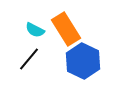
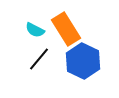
black line: moved 10 px right
